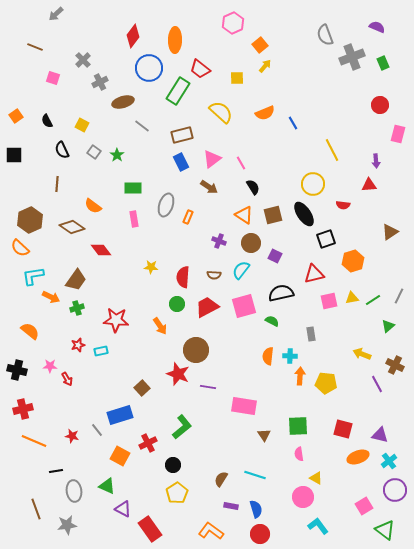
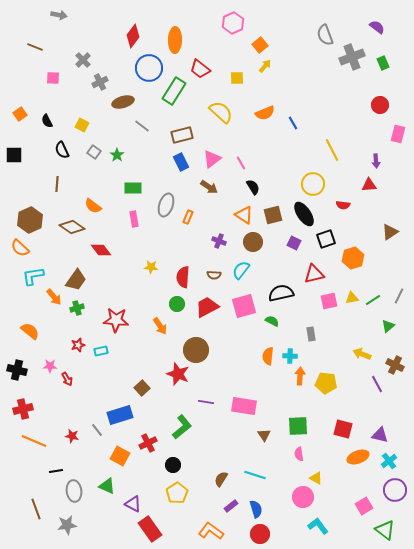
gray arrow at (56, 14): moved 3 px right, 1 px down; rotated 126 degrees counterclockwise
purple semicircle at (377, 27): rotated 14 degrees clockwise
pink square at (53, 78): rotated 16 degrees counterclockwise
green rectangle at (178, 91): moved 4 px left
orange square at (16, 116): moved 4 px right, 2 px up
brown circle at (251, 243): moved 2 px right, 1 px up
purple square at (275, 256): moved 19 px right, 13 px up
orange hexagon at (353, 261): moved 3 px up
orange arrow at (51, 297): moved 3 px right; rotated 24 degrees clockwise
purple line at (208, 387): moved 2 px left, 15 px down
purple rectangle at (231, 506): rotated 48 degrees counterclockwise
purple triangle at (123, 509): moved 10 px right, 5 px up
